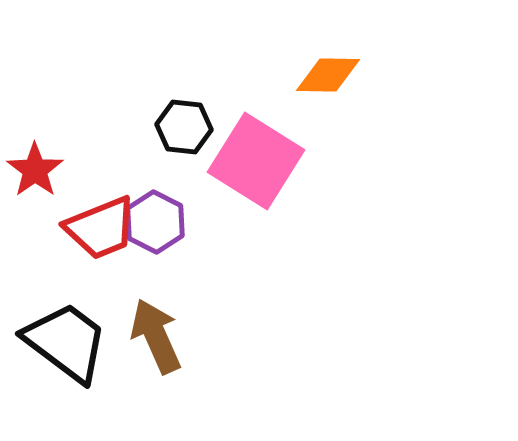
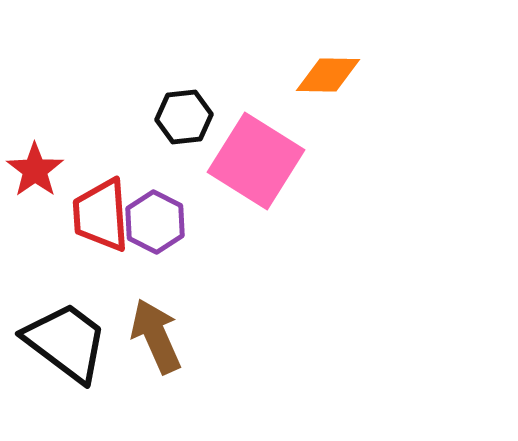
black hexagon: moved 10 px up; rotated 12 degrees counterclockwise
red trapezoid: moved 13 px up; rotated 108 degrees clockwise
